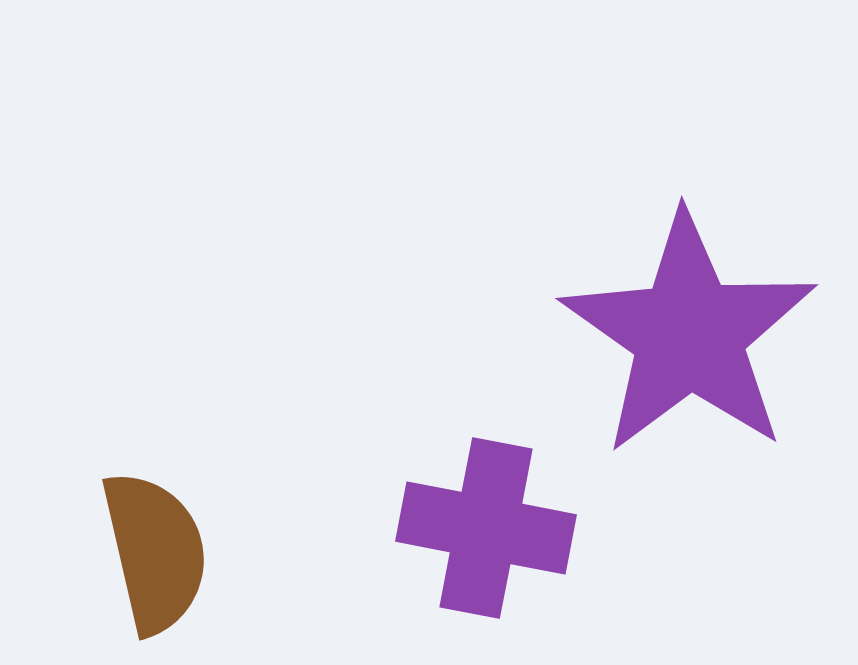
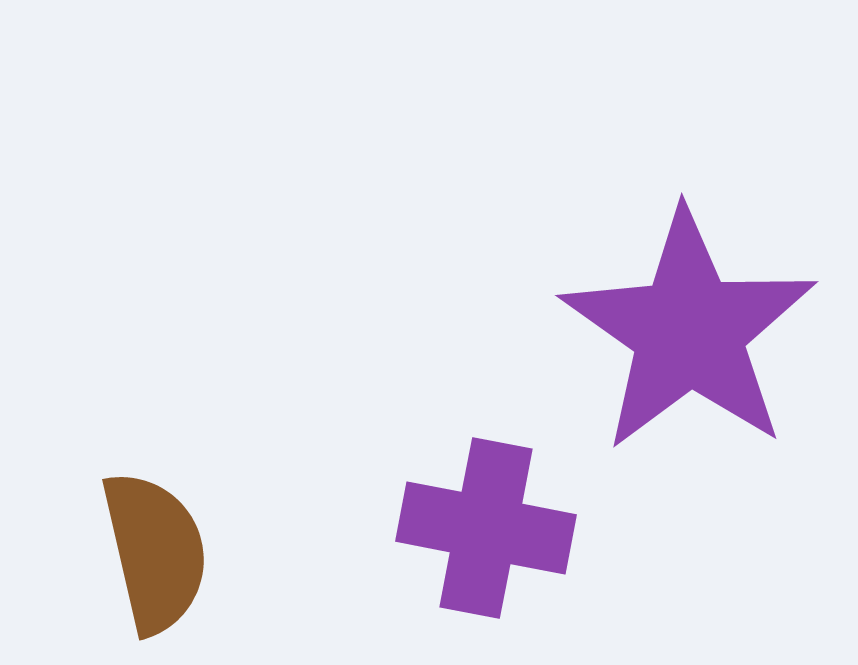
purple star: moved 3 px up
